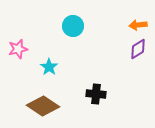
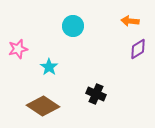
orange arrow: moved 8 px left, 4 px up; rotated 12 degrees clockwise
black cross: rotated 18 degrees clockwise
